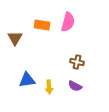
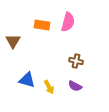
brown triangle: moved 2 px left, 3 px down
brown cross: moved 1 px left, 1 px up
blue triangle: rotated 24 degrees clockwise
yellow arrow: rotated 24 degrees counterclockwise
